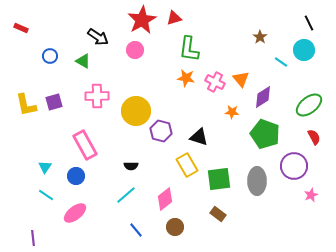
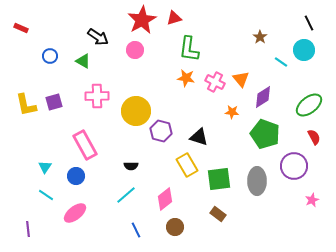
pink star at (311, 195): moved 1 px right, 5 px down
blue line at (136, 230): rotated 14 degrees clockwise
purple line at (33, 238): moved 5 px left, 9 px up
